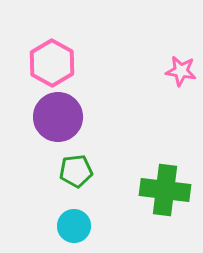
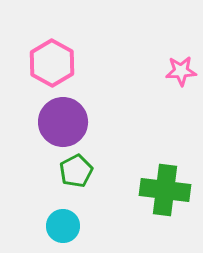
pink star: rotated 12 degrees counterclockwise
purple circle: moved 5 px right, 5 px down
green pentagon: rotated 20 degrees counterclockwise
cyan circle: moved 11 px left
